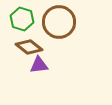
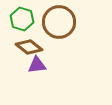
purple triangle: moved 2 px left
